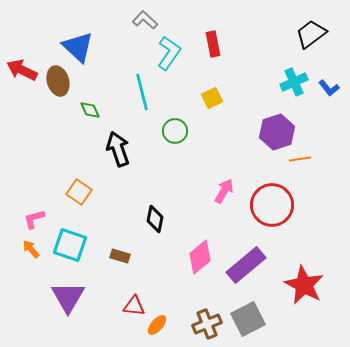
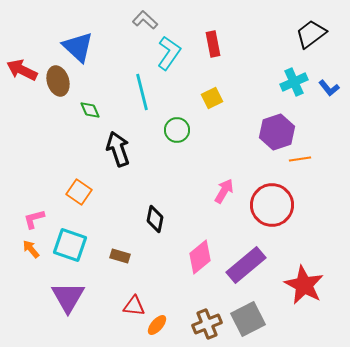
green circle: moved 2 px right, 1 px up
